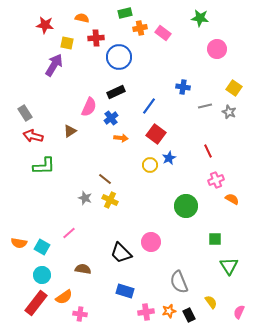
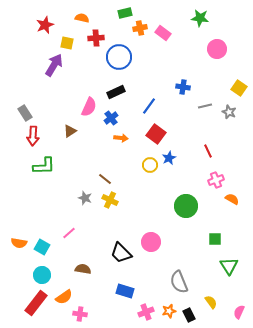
red star at (45, 25): rotated 30 degrees counterclockwise
yellow square at (234, 88): moved 5 px right
red arrow at (33, 136): rotated 102 degrees counterclockwise
pink cross at (146, 312): rotated 14 degrees counterclockwise
